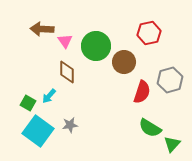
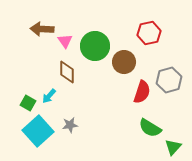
green circle: moved 1 px left
gray hexagon: moved 1 px left
cyan square: rotated 12 degrees clockwise
green triangle: moved 1 px right, 3 px down
